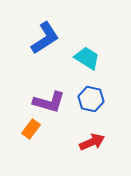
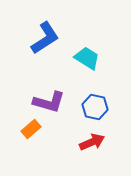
blue hexagon: moved 4 px right, 8 px down
orange rectangle: rotated 12 degrees clockwise
